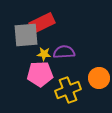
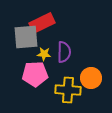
gray square: moved 2 px down
purple semicircle: rotated 95 degrees clockwise
pink pentagon: moved 5 px left
orange circle: moved 8 px left
yellow cross: rotated 25 degrees clockwise
